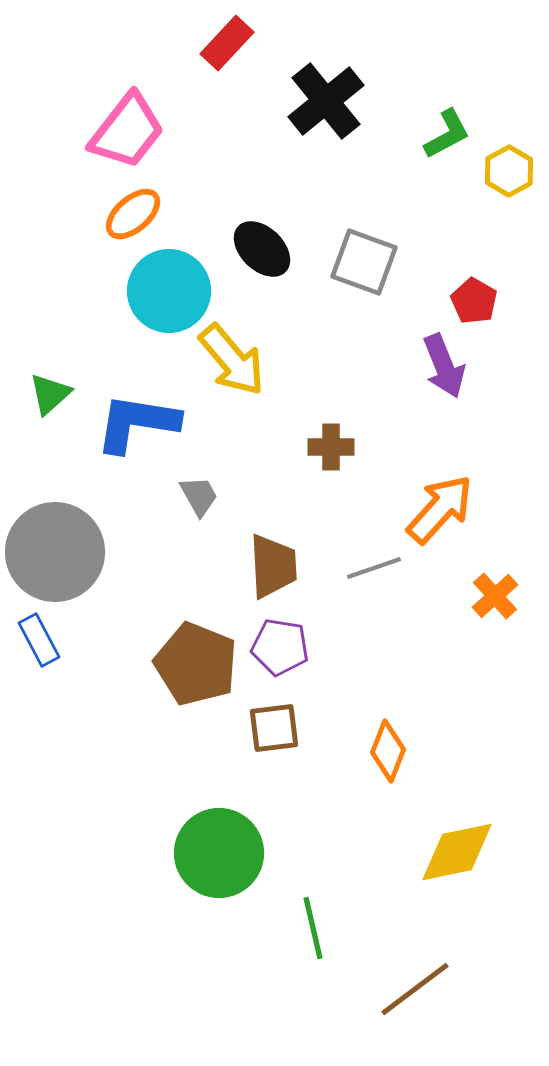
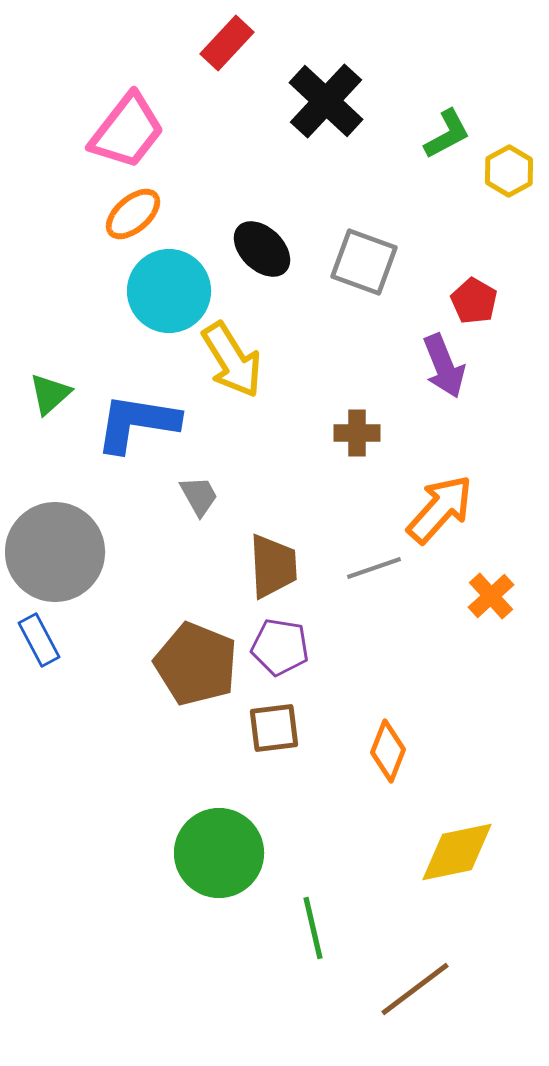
black cross: rotated 8 degrees counterclockwise
yellow arrow: rotated 8 degrees clockwise
brown cross: moved 26 px right, 14 px up
orange cross: moved 4 px left
